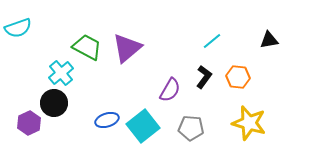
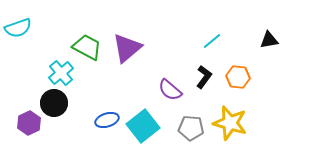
purple semicircle: rotated 100 degrees clockwise
yellow star: moved 19 px left
